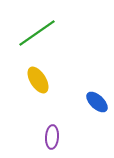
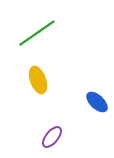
yellow ellipse: rotated 12 degrees clockwise
purple ellipse: rotated 35 degrees clockwise
